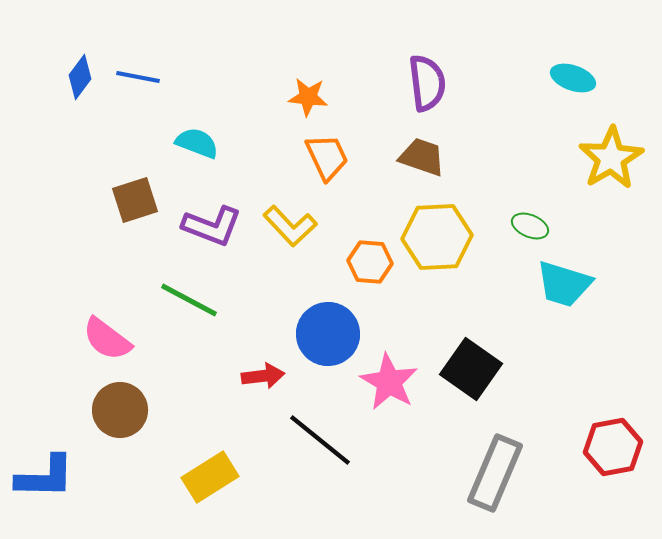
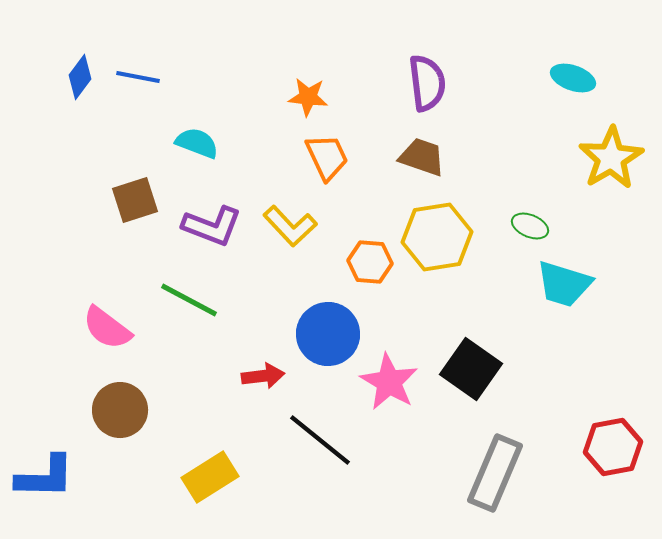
yellow hexagon: rotated 6 degrees counterclockwise
pink semicircle: moved 11 px up
